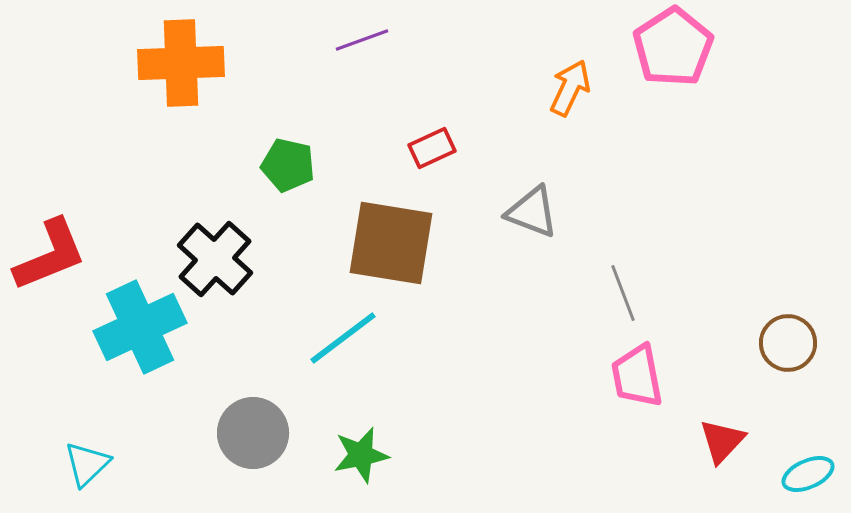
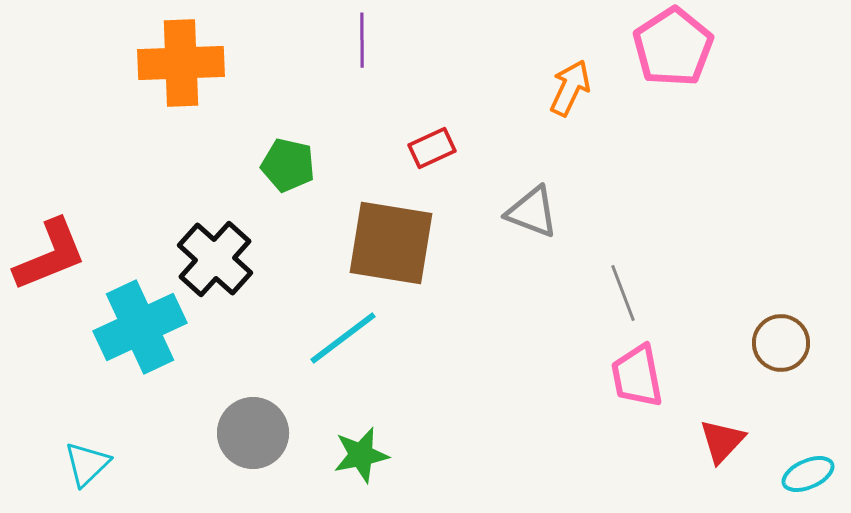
purple line: rotated 70 degrees counterclockwise
brown circle: moved 7 px left
